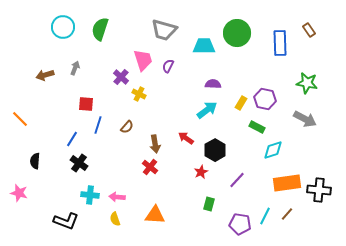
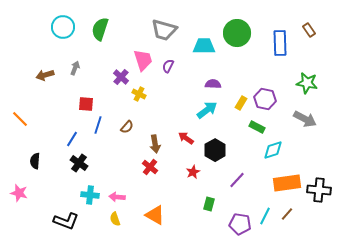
red star at (201, 172): moved 8 px left
orange triangle at (155, 215): rotated 25 degrees clockwise
